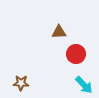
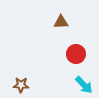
brown triangle: moved 2 px right, 10 px up
brown star: moved 2 px down
